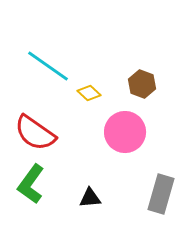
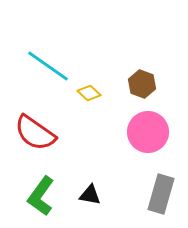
pink circle: moved 23 px right
green L-shape: moved 10 px right, 12 px down
black triangle: moved 3 px up; rotated 15 degrees clockwise
